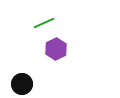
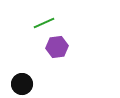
purple hexagon: moved 1 px right, 2 px up; rotated 20 degrees clockwise
